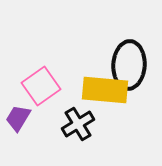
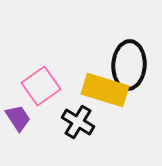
yellow rectangle: rotated 12 degrees clockwise
purple trapezoid: rotated 116 degrees clockwise
black cross: moved 2 px up; rotated 28 degrees counterclockwise
